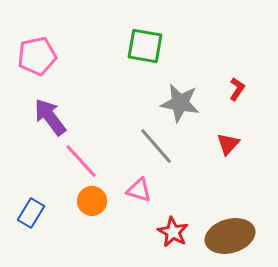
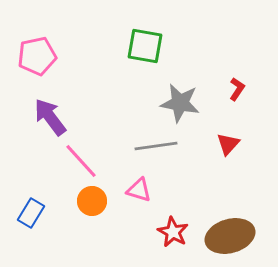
gray line: rotated 57 degrees counterclockwise
